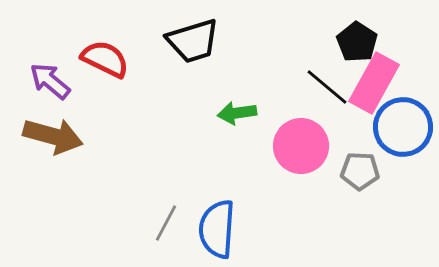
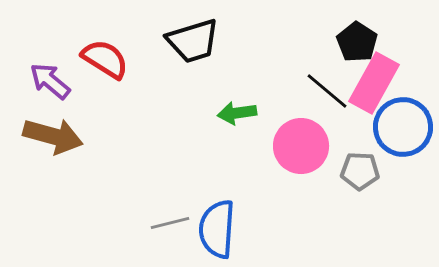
red semicircle: rotated 6 degrees clockwise
black line: moved 4 px down
gray line: moved 4 px right; rotated 48 degrees clockwise
